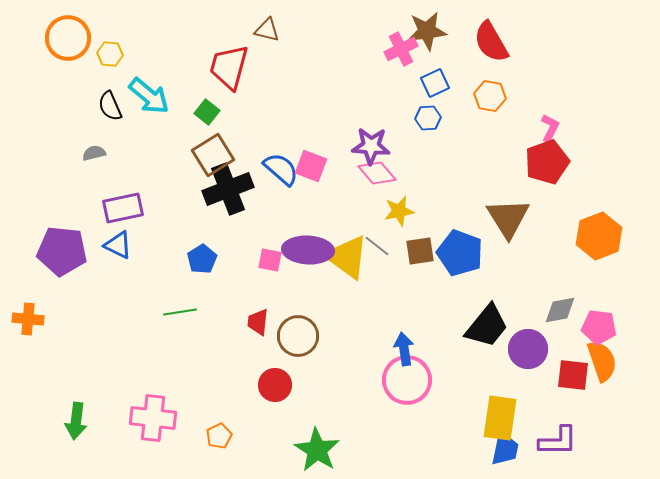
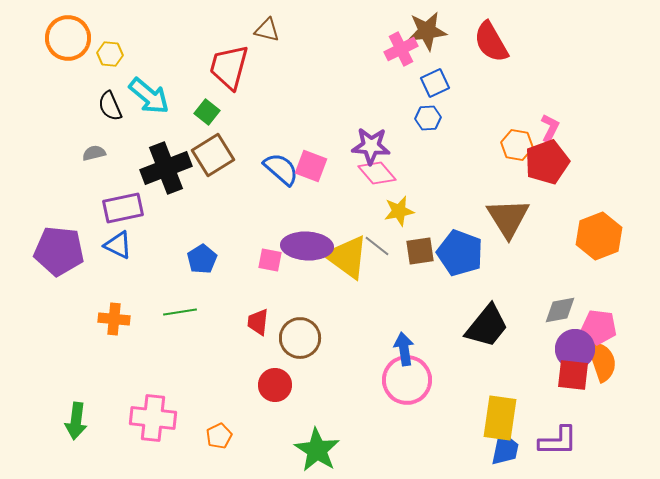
orange hexagon at (490, 96): moved 27 px right, 49 px down
black cross at (228, 189): moved 62 px left, 21 px up
purple ellipse at (308, 250): moved 1 px left, 4 px up
purple pentagon at (62, 251): moved 3 px left
orange cross at (28, 319): moved 86 px right
brown circle at (298, 336): moved 2 px right, 2 px down
purple circle at (528, 349): moved 47 px right
